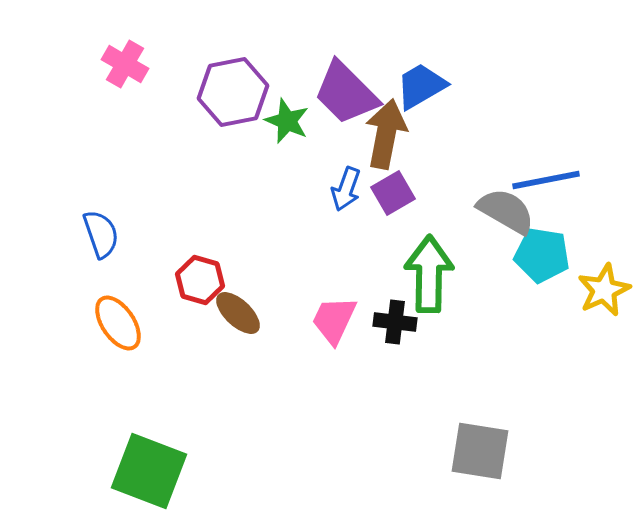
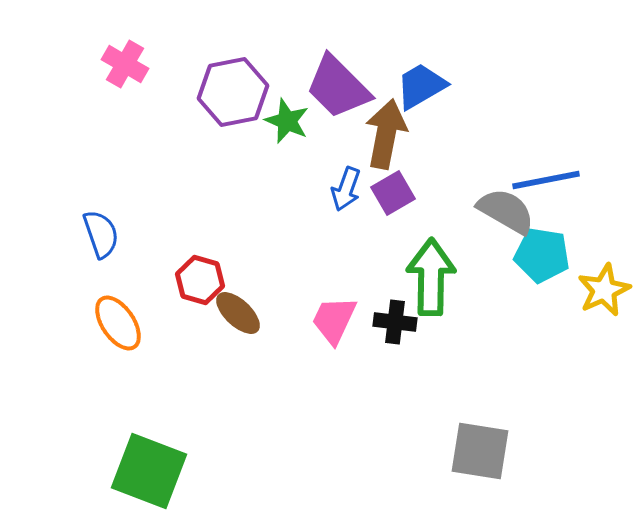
purple trapezoid: moved 8 px left, 6 px up
green arrow: moved 2 px right, 3 px down
